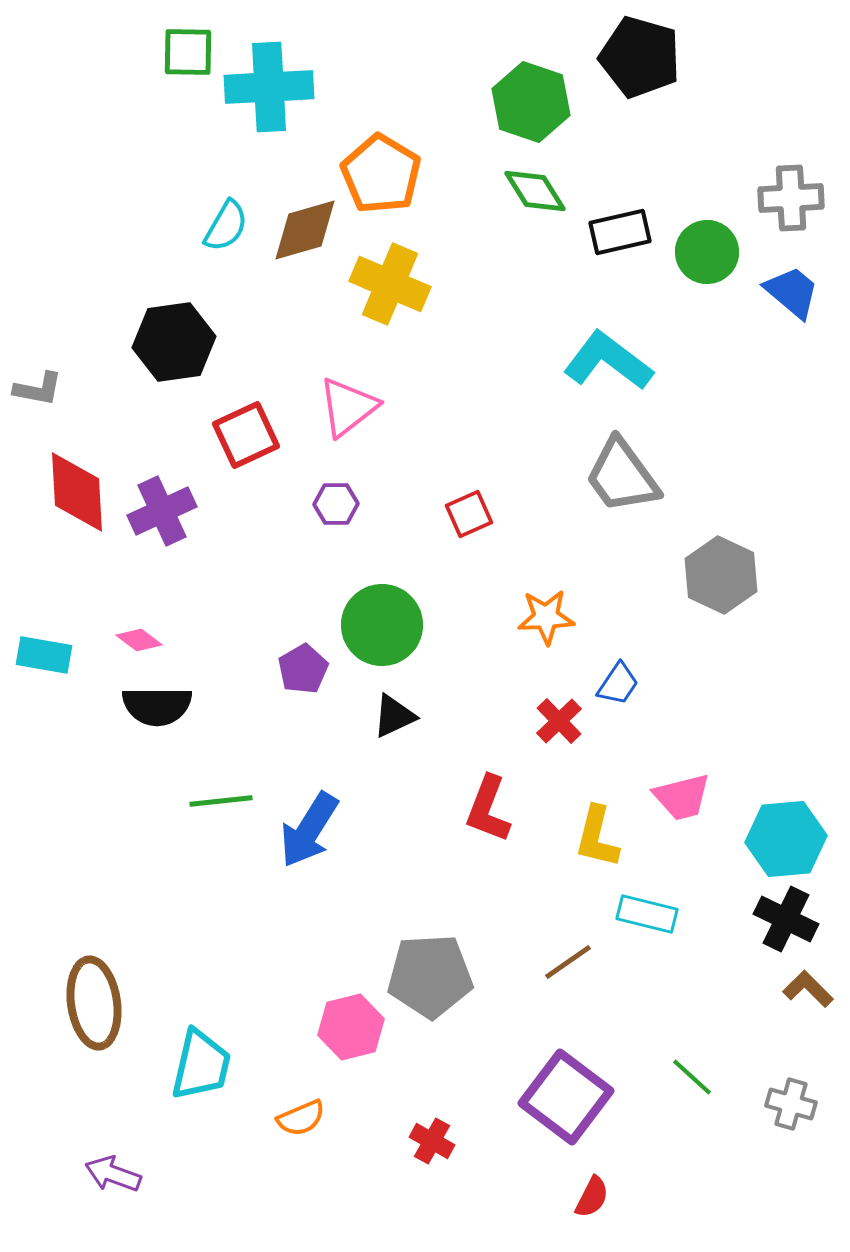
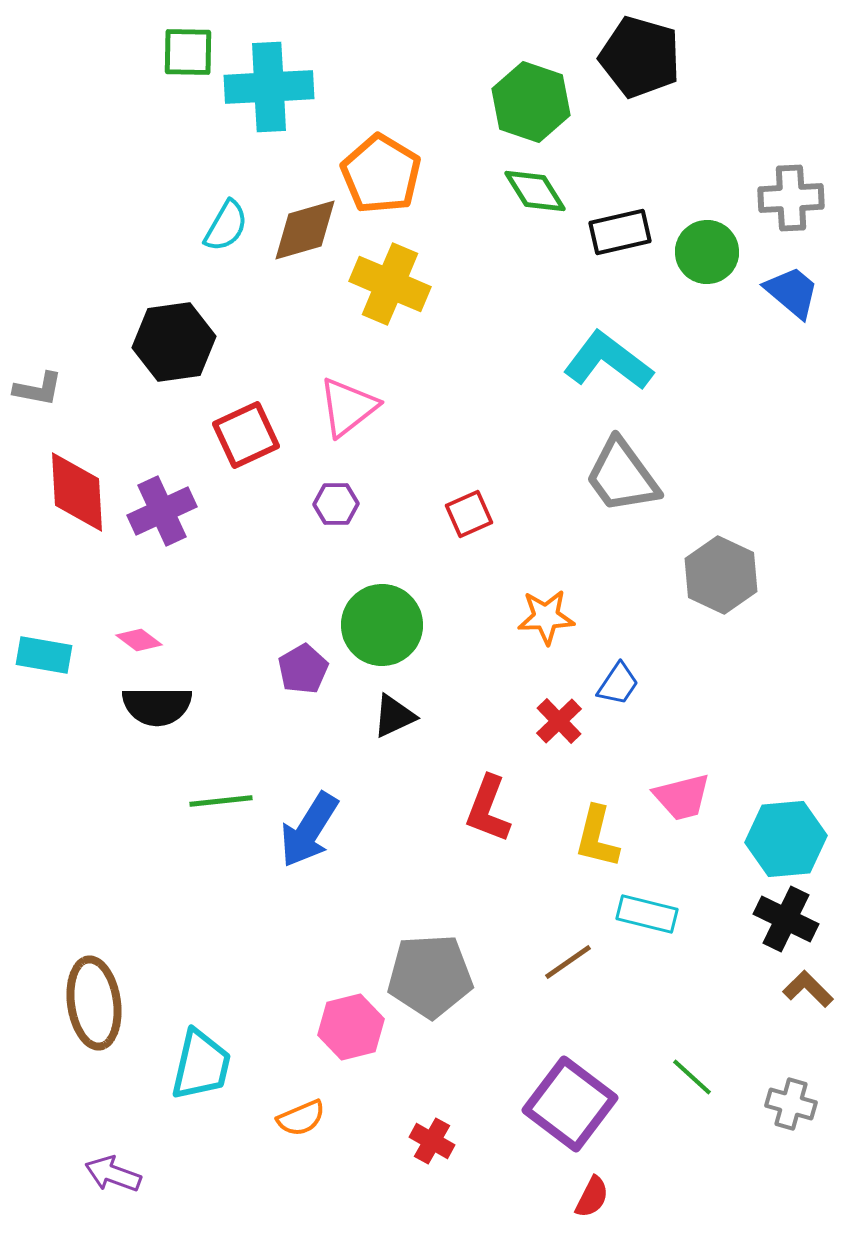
purple square at (566, 1097): moved 4 px right, 7 px down
